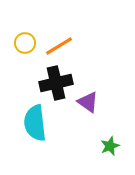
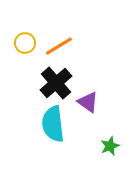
black cross: rotated 28 degrees counterclockwise
cyan semicircle: moved 18 px right, 1 px down
